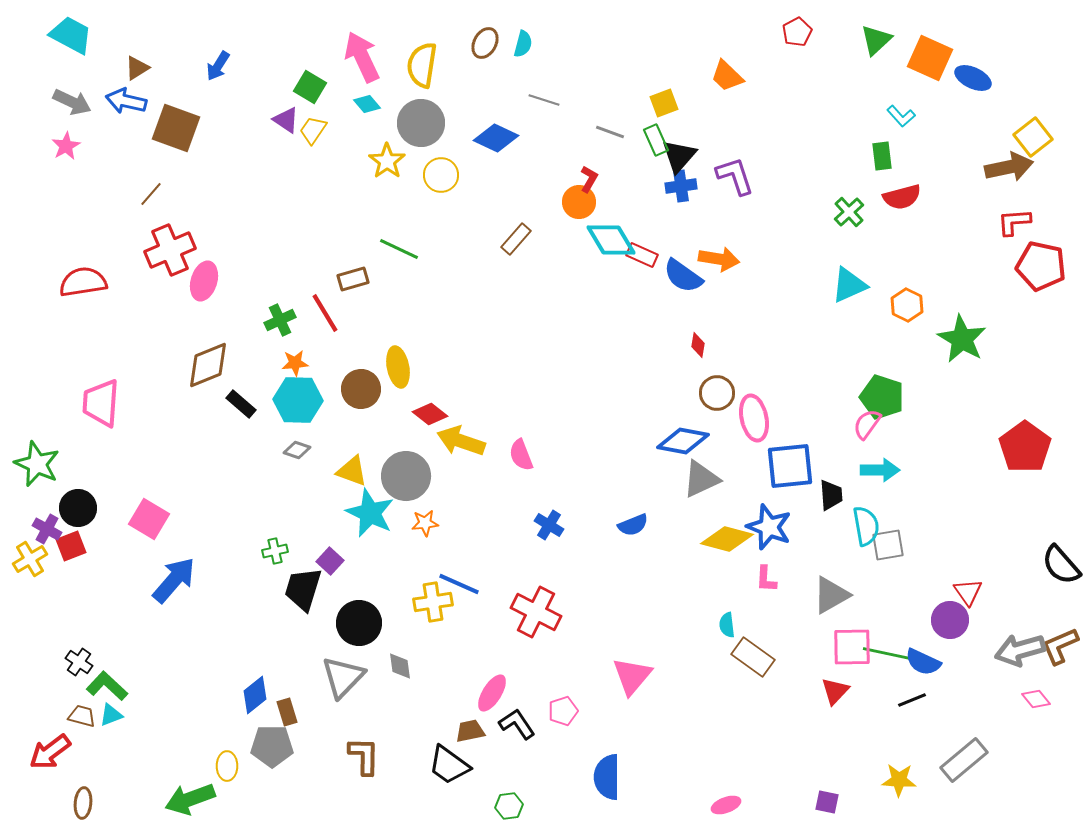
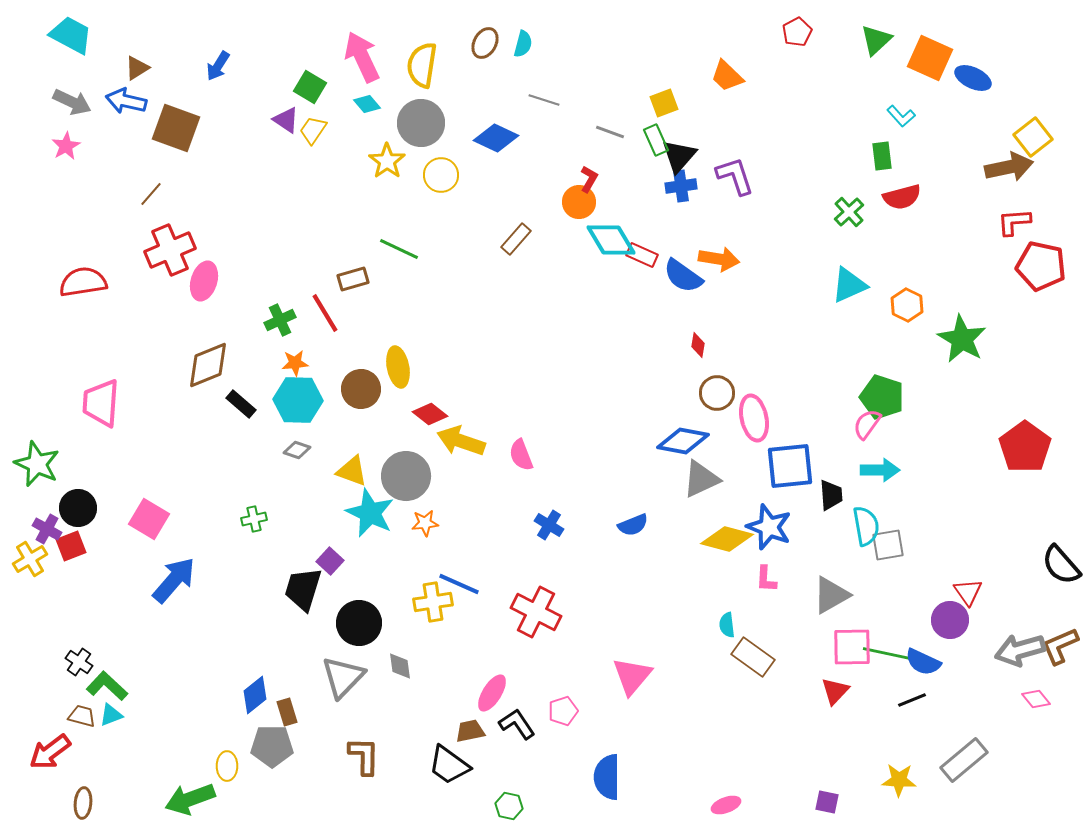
green cross at (275, 551): moved 21 px left, 32 px up
green hexagon at (509, 806): rotated 20 degrees clockwise
